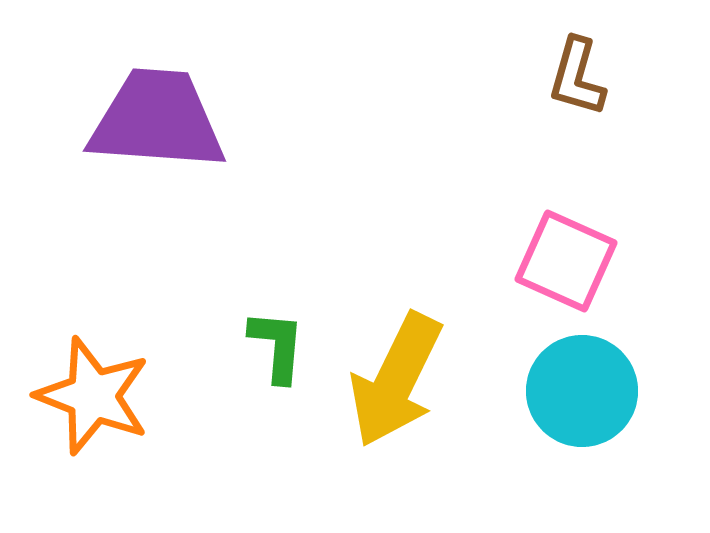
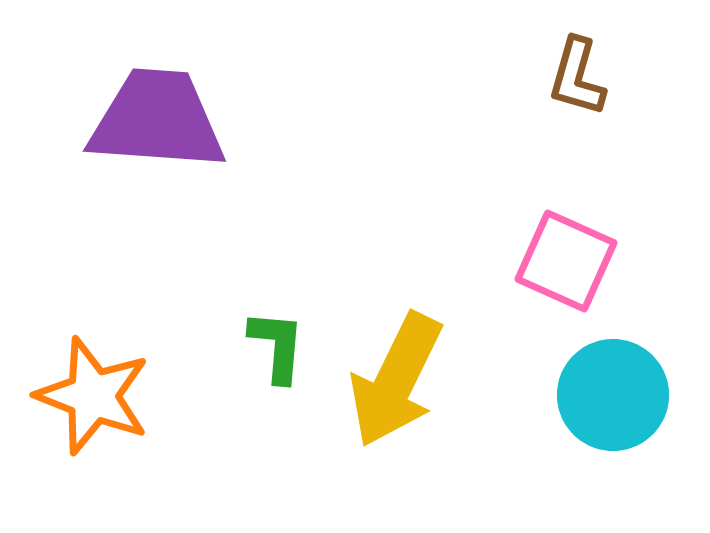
cyan circle: moved 31 px right, 4 px down
